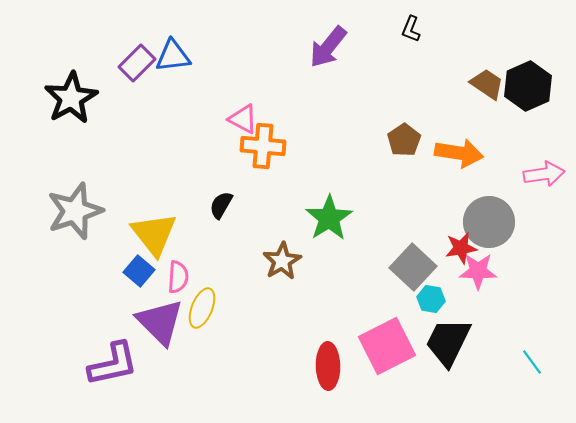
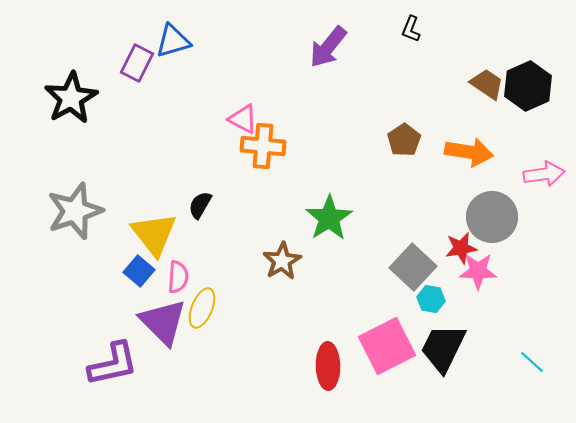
blue triangle: moved 15 px up; rotated 9 degrees counterclockwise
purple rectangle: rotated 18 degrees counterclockwise
orange arrow: moved 10 px right, 1 px up
black semicircle: moved 21 px left
gray circle: moved 3 px right, 5 px up
purple triangle: moved 3 px right
black trapezoid: moved 5 px left, 6 px down
cyan line: rotated 12 degrees counterclockwise
